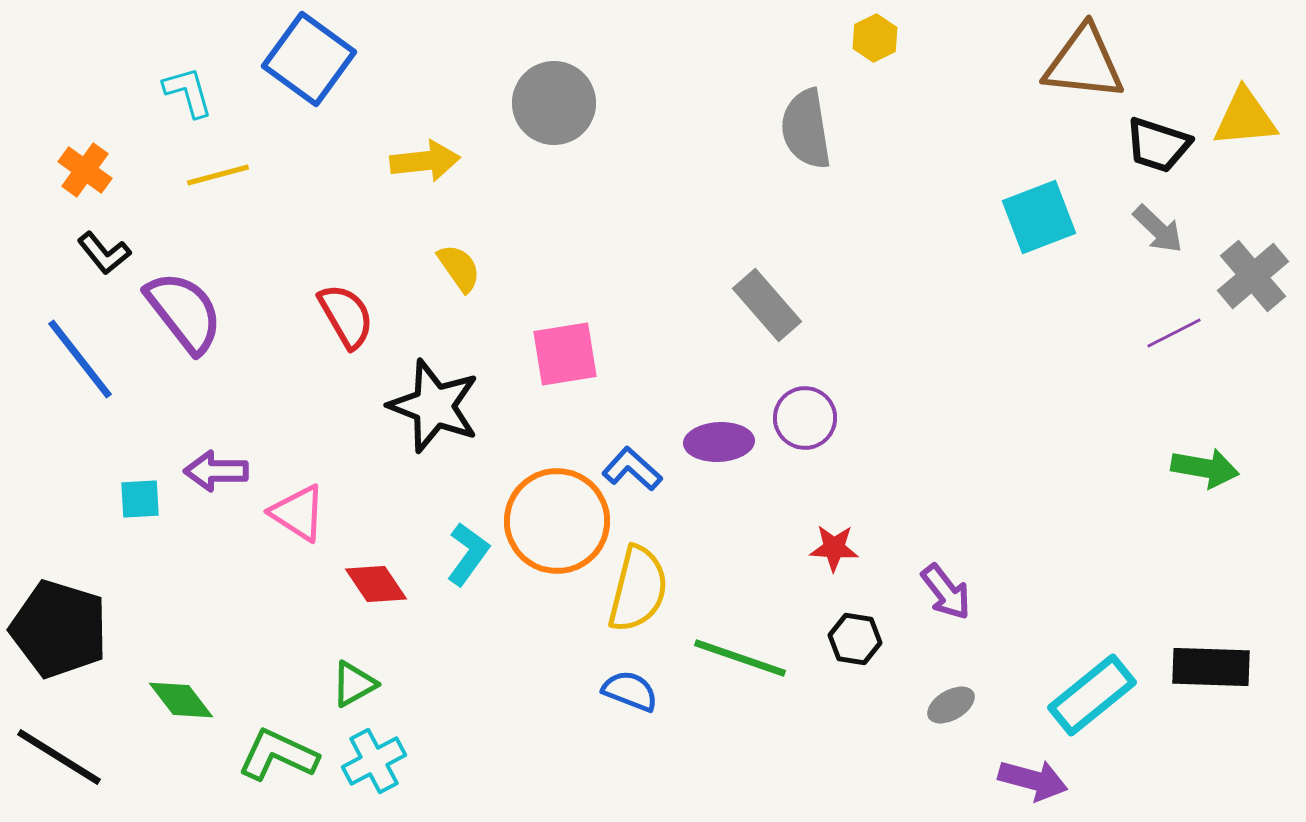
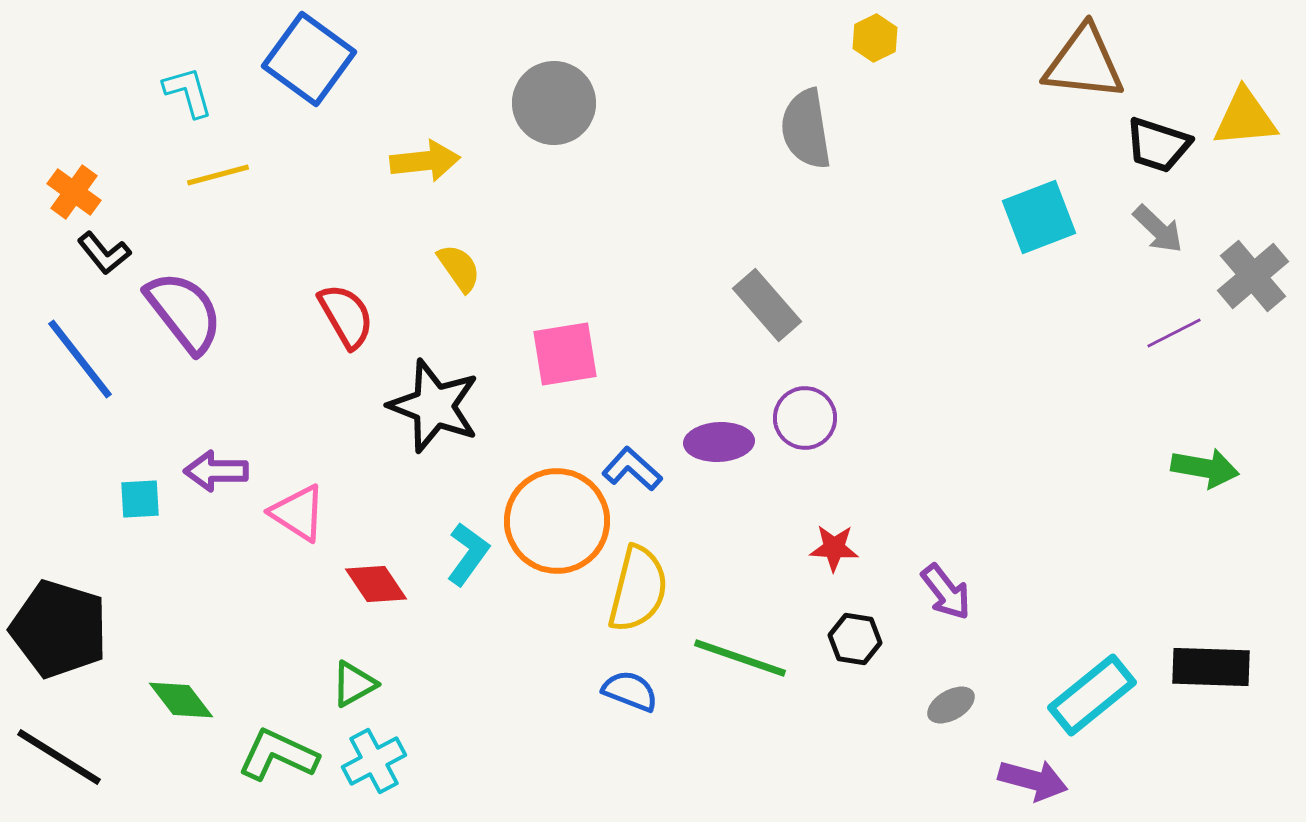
orange cross at (85, 170): moved 11 px left, 22 px down
